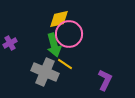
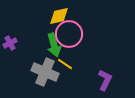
yellow diamond: moved 3 px up
